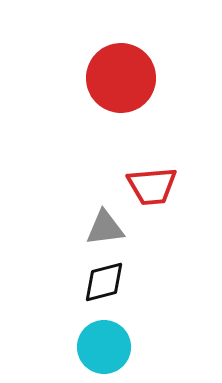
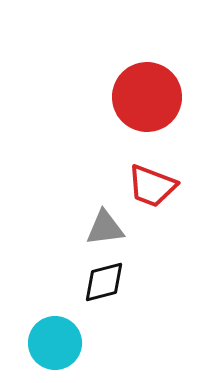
red circle: moved 26 px right, 19 px down
red trapezoid: rotated 26 degrees clockwise
cyan circle: moved 49 px left, 4 px up
